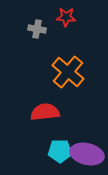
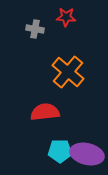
gray cross: moved 2 px left
